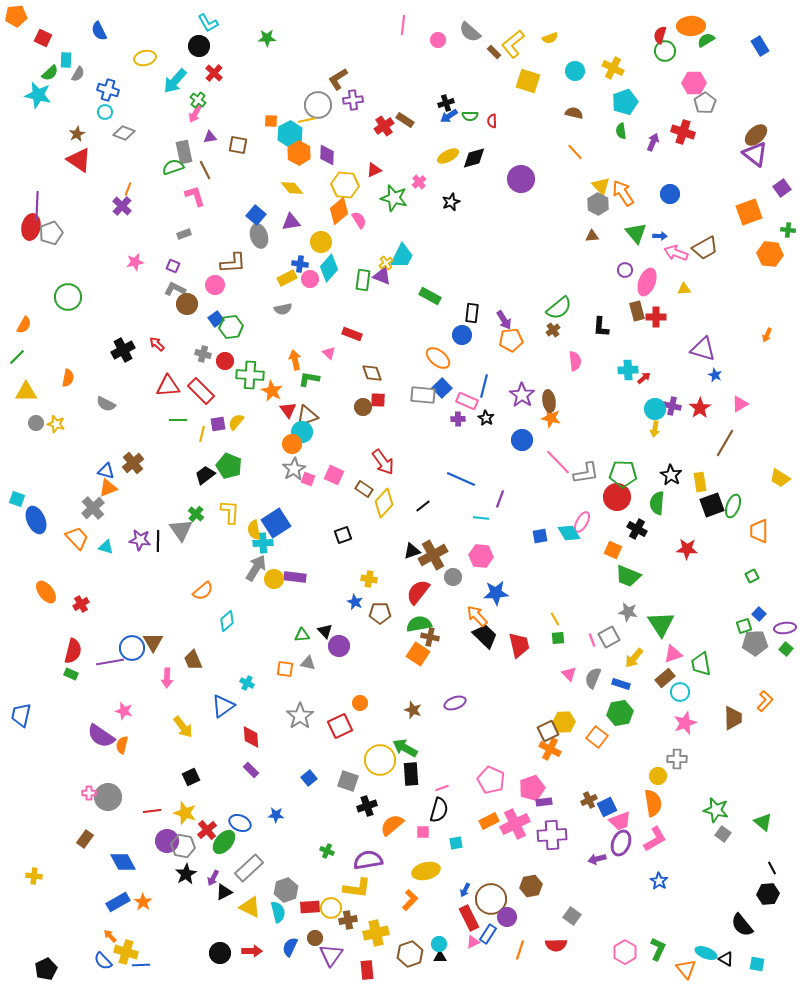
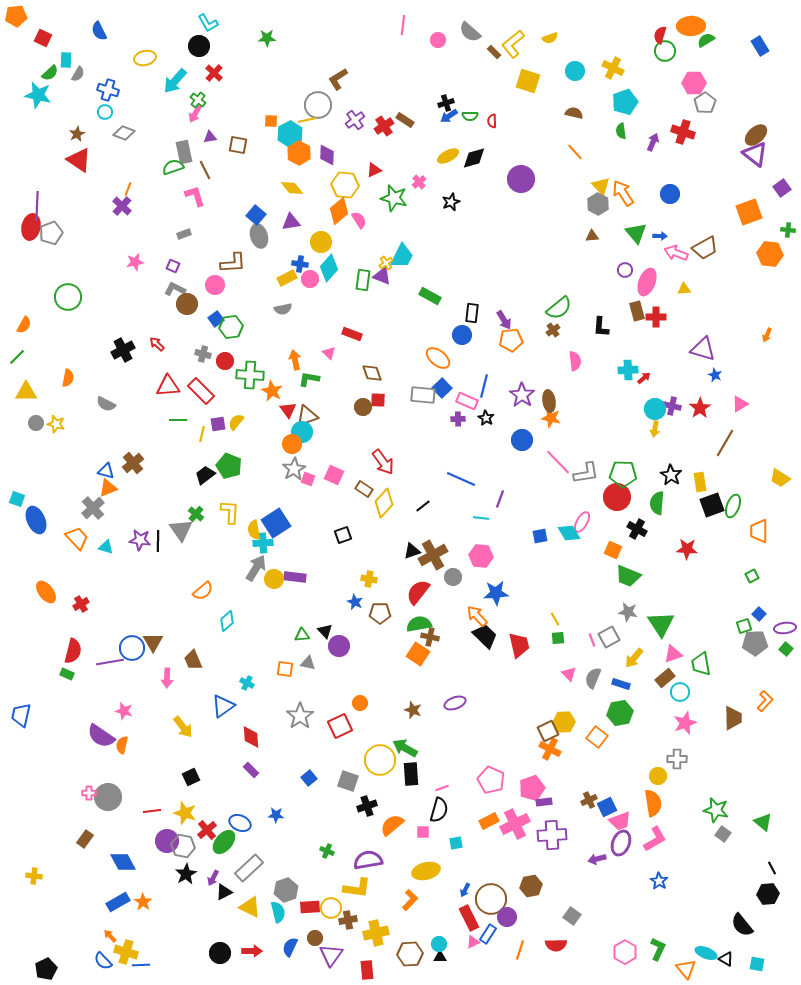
purple cross at (353, 100): moved 2 px right, 20 px down; rotated 30 degrees counterclockwise
green rectangle at (71, 674): moved 4 px left
brown hexagon at (410, 954): rotated 15 degrees clockwise
